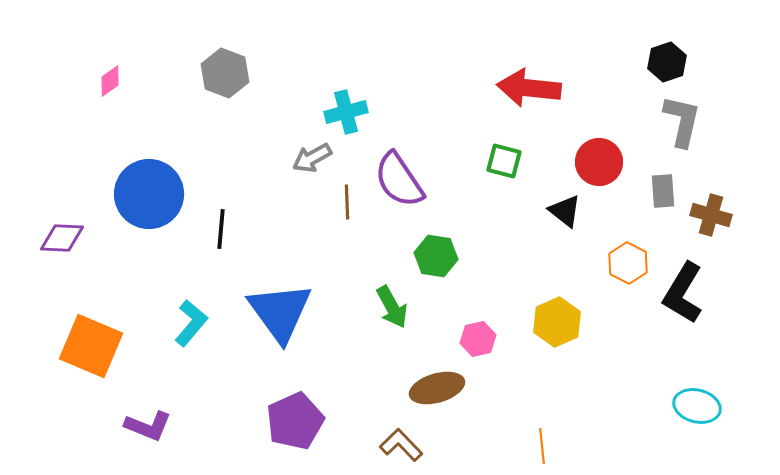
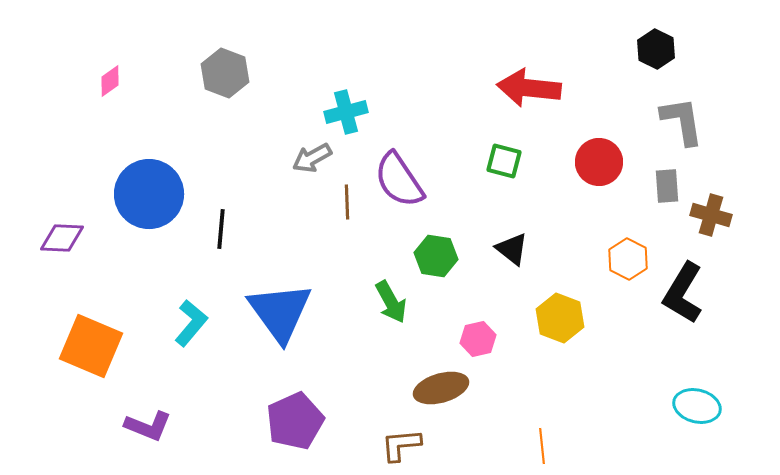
black hexagon: moved 11 px left, 13 px up; rotated 15 degrees counterclockwise
gray L-shape: rotated 22 degrees counterclockwise
gray rectangle: moved 4 px right, 5 px up
black triangle: moved 53 px left, 38 px down
orange hexagon: moved 4 px up
green arrow: moved 1 px left, 5 px up
yellow hexagon: moved 3 px right, 4 px up; rotated 15 degrees counterclockwise
brown ellipse: moved 4 px right
brown L-shape: rotated 51 degrees counterclockwise
